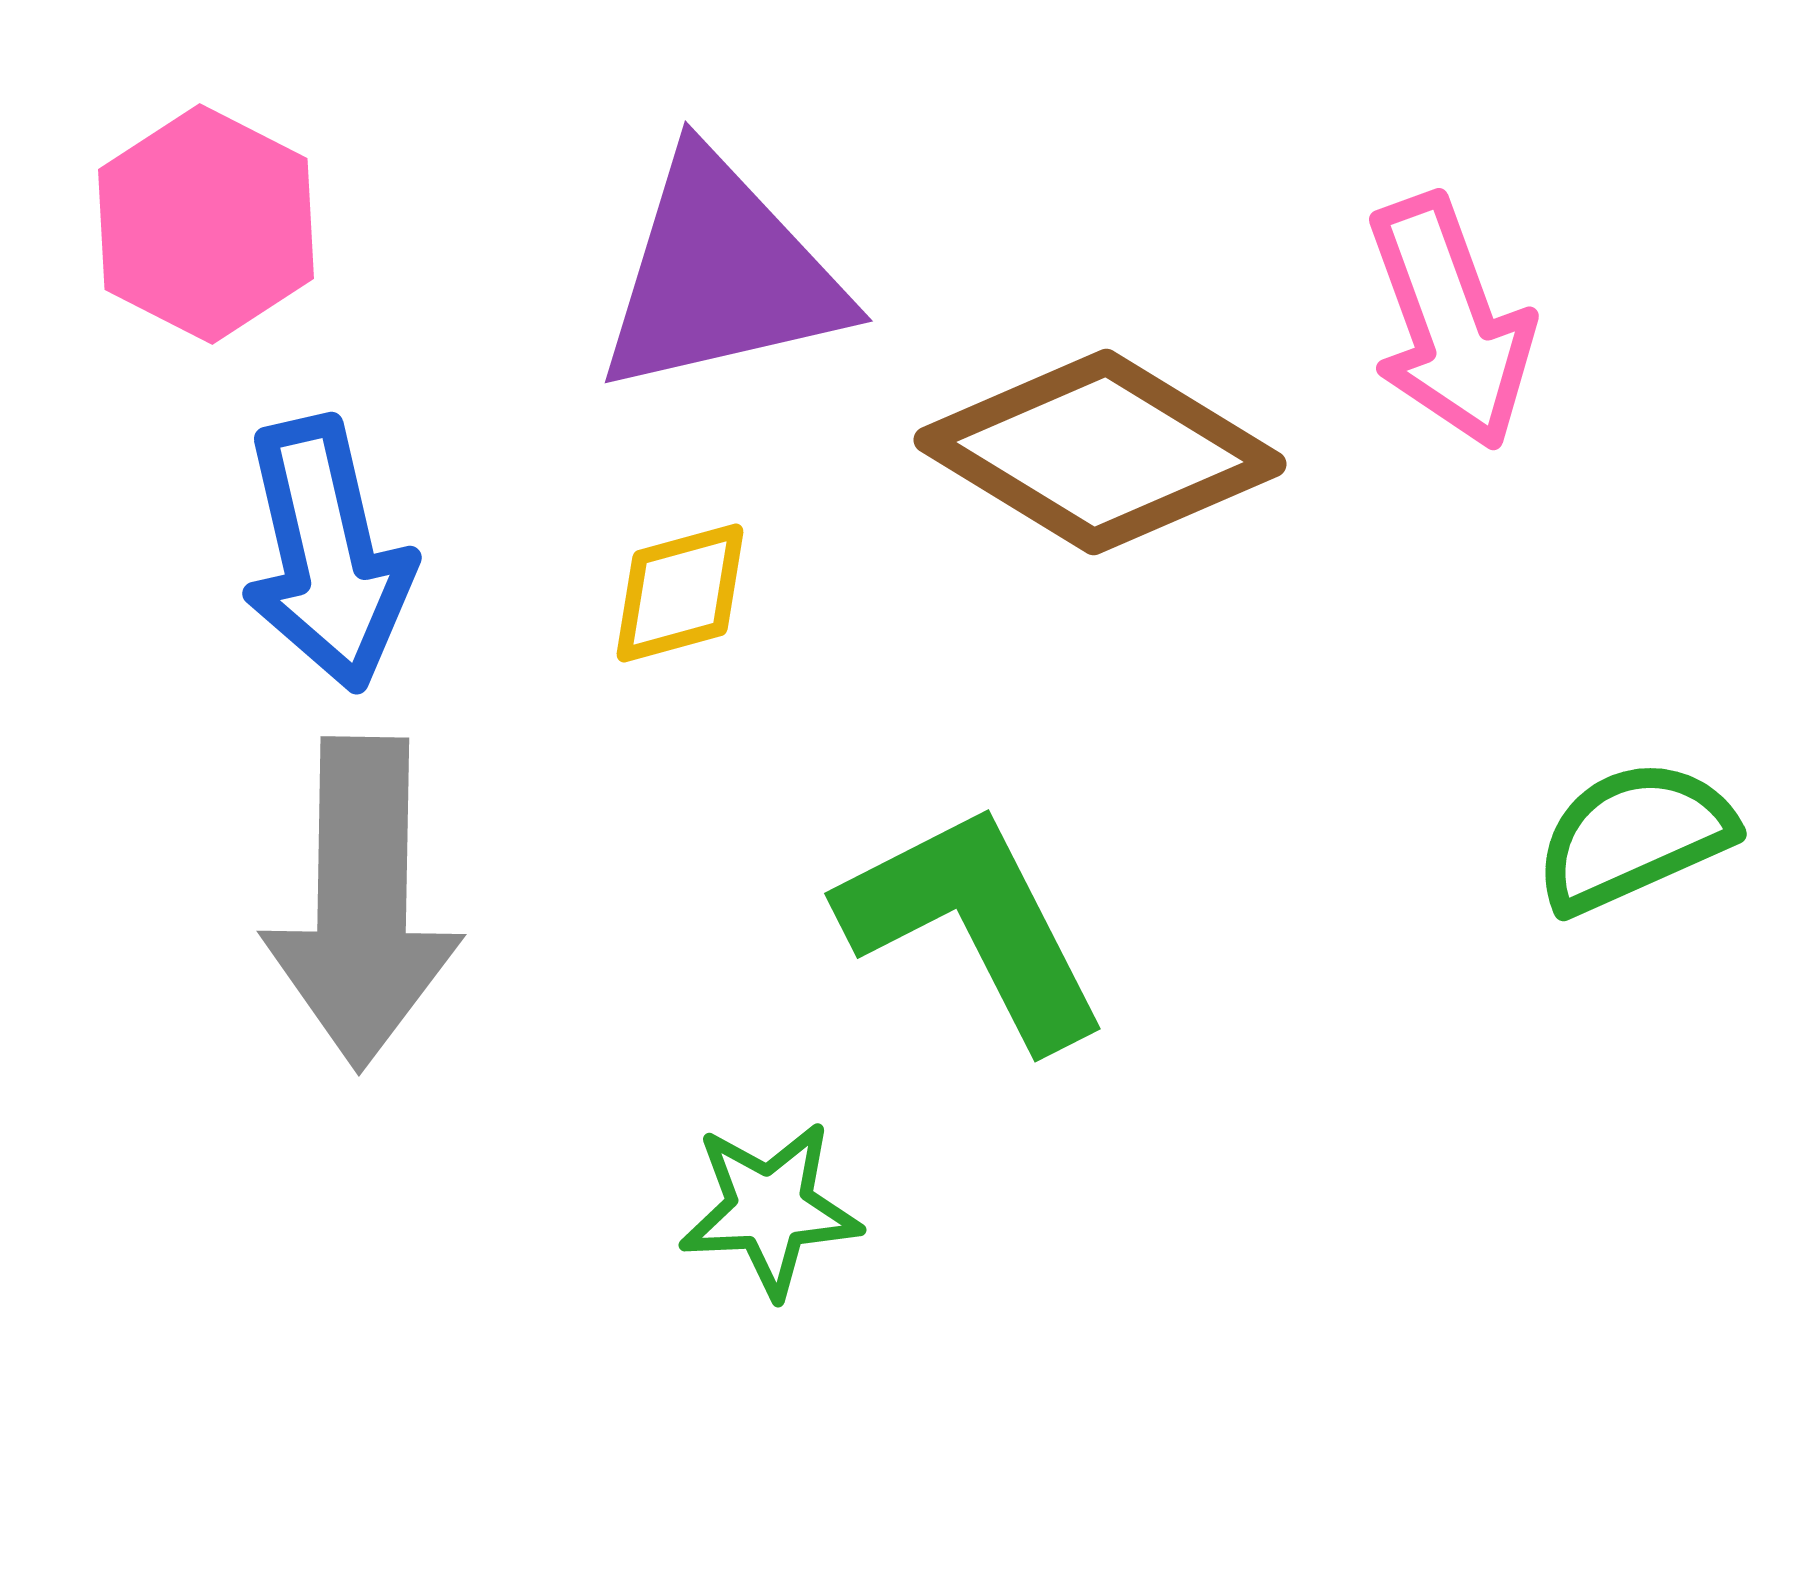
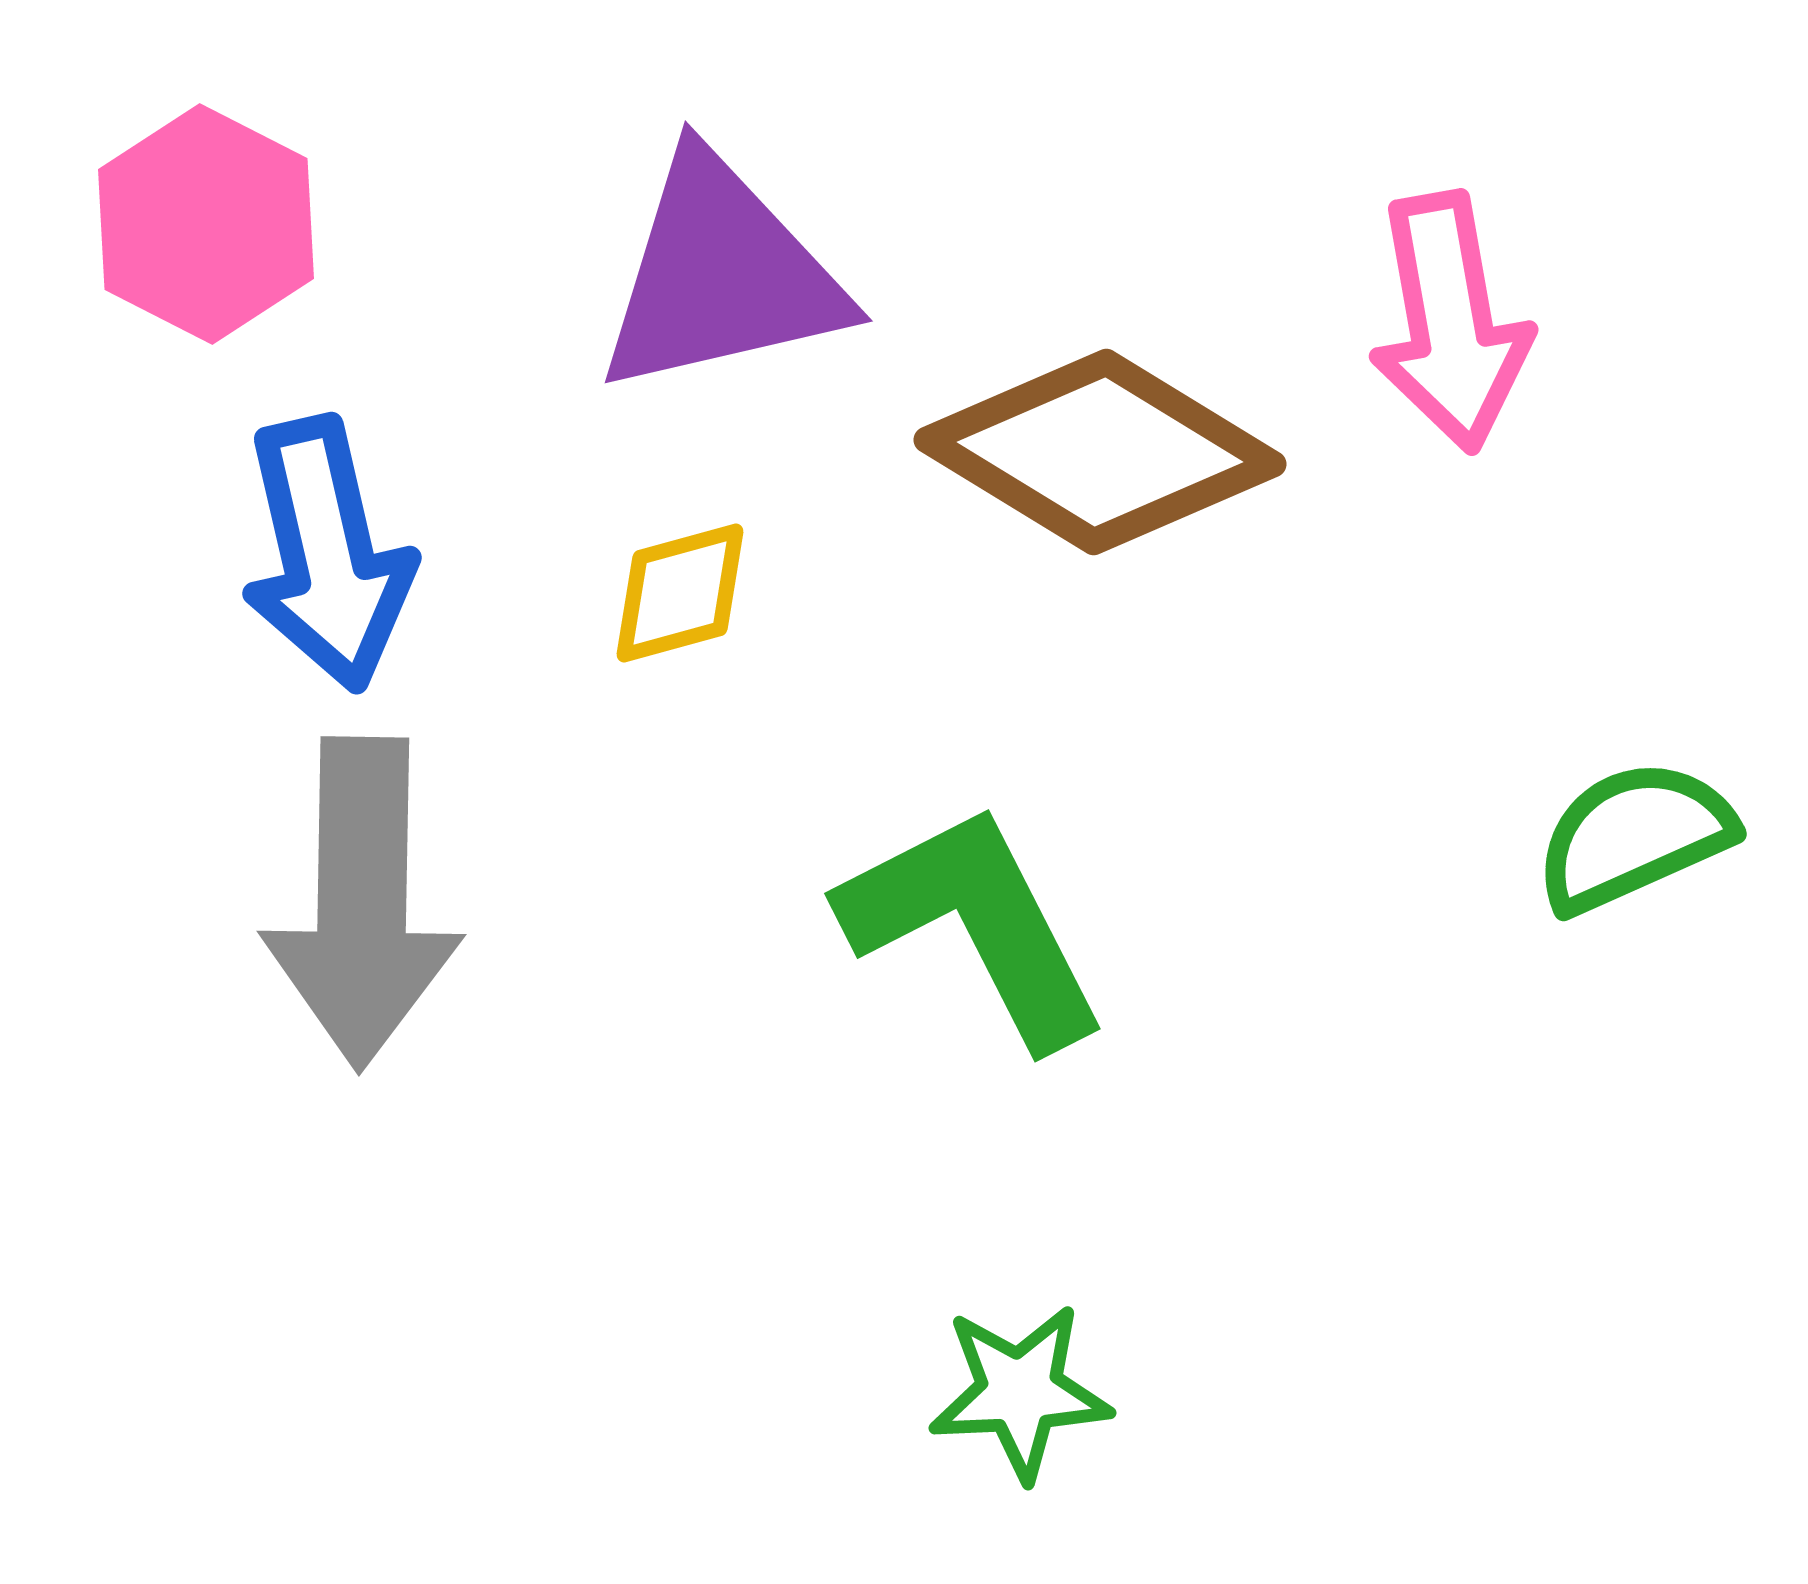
pink arrow: rotated 10 degrees clockwise
green star: moved 250 px right, 183 px down
